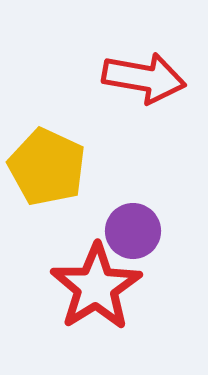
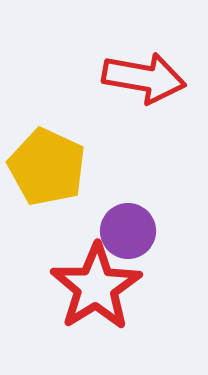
purple circle: moved 5 px left
